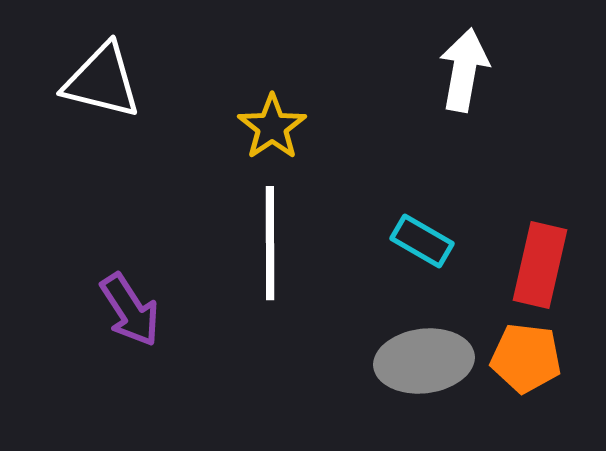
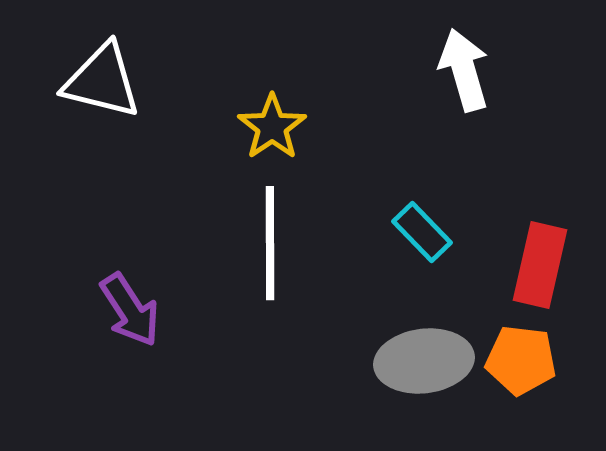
white arrow: rotated 26 degrees counterclockwise
cyan rectangle: moved 9 px up; rotated 16 degrees clockwise
orange pentagon: moved 5 px left, 2 px down
